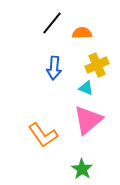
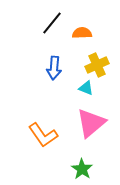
pink triangle: moved 3 px right, 3 px down
